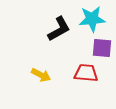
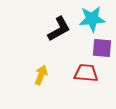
yellow arrow: rotated 96 degrees counterclockwise
